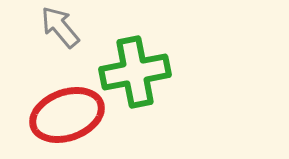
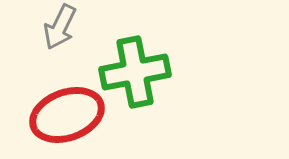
gray arrow: rotated 114 degrees counterclockwise
